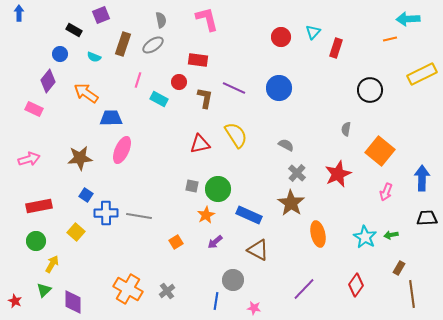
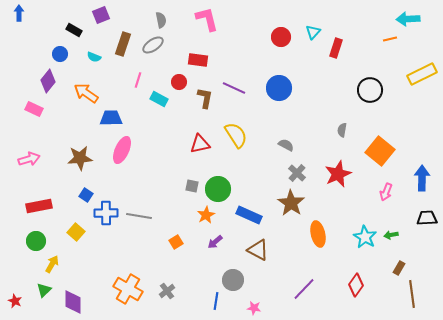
gray semicircle at (346, 129): moved 4 px left, 1 px down
